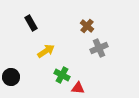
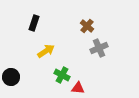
black rectangle: moved 3 px right; rotated 49 degrees clockwise
